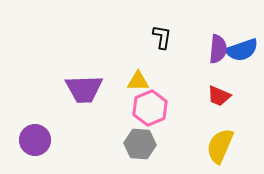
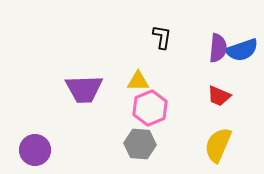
purple semicircle: moved 1 px up
purple circle: moved 10 px down
yellow semicircle: moved 2 px left, 1 px up
